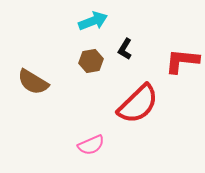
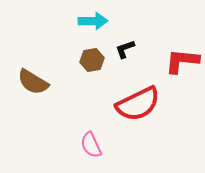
cyan arrow: rotated 20 degrees clockwise
black L-shape: rotated 40 degrees clockwise
brown hexagon: moved 1 px right, 1 px up
red semicircle: rotated 18 degrees clockwise
pink semicircle: rotated 88 degrees clockwise
